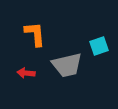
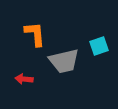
gray trapezoid: moved 3 px left, 4 px up
red arrow: moved 2 px left, 6 px down
